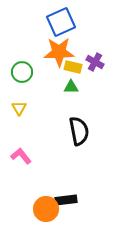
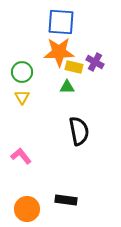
blue square: rotated 28 degrees clockwise
yellow rectangle: moved 1 px right
green triangle: moved 4 px left
yellow triangle: moved 3 px right, 11 px up
black rectangle: rotated 15 degrees clockwise
orange circle: moved 19 px left
